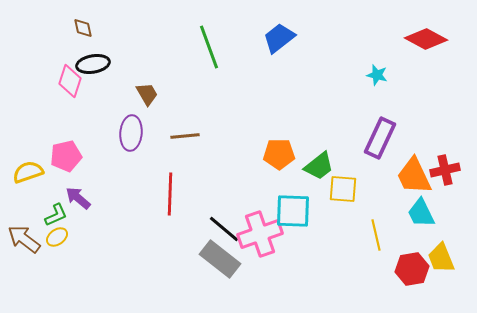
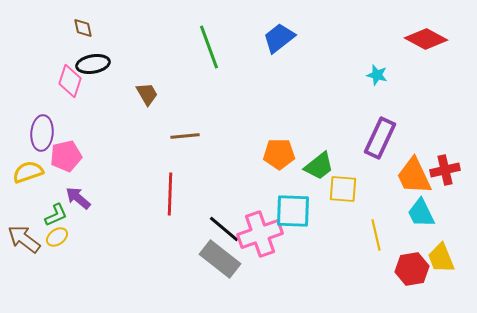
purple ellipse: moved 89 px left
